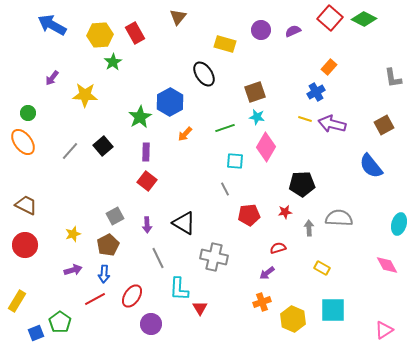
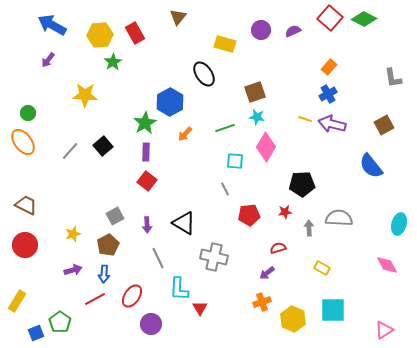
purple arrow at (52, 78): moved 4 px left, 18 px up
blue cross at (316, 92): moved 12 px right, 2 px down
green star at (140, 117): moved 5 px right, 6 px down
